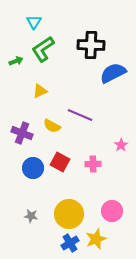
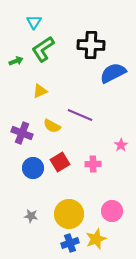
red square: rotated 30 degrees clockwise
blue cross: rotated 12 degrees clockwise
